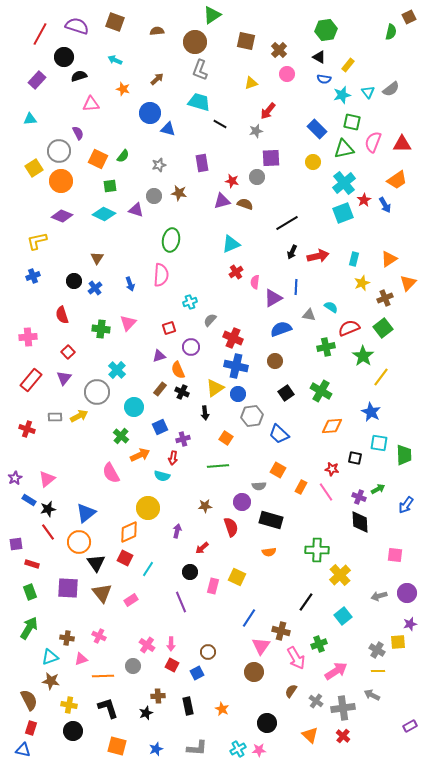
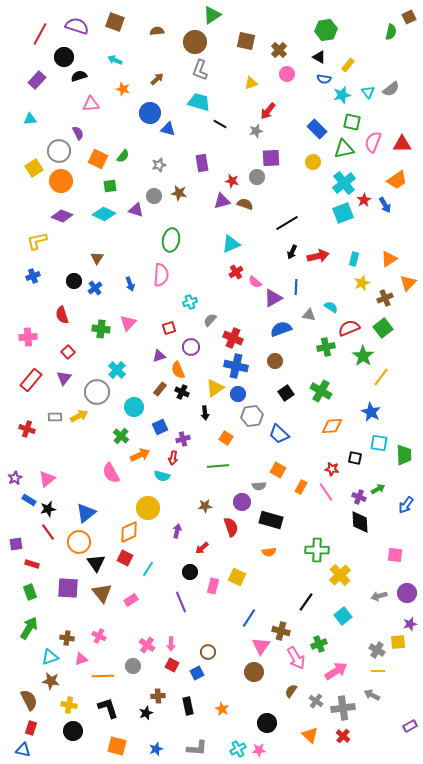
pink semicircle at (255, 282): rotated 56 degrees counterclockwise
